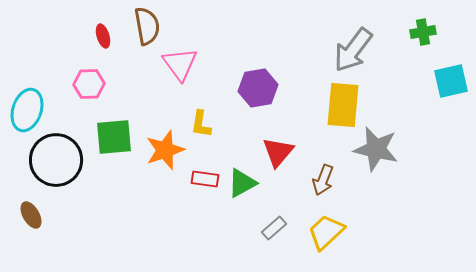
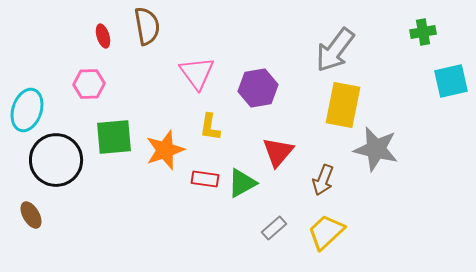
gray arrow: moved 18 px left
pink triangle: moved 17 px right, 9 px down
yellow rectangle: rotated 6 degrees clockwise
yellow L-shape: moved 9 px right, 3 px down
